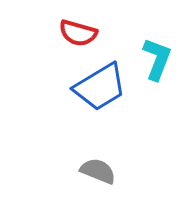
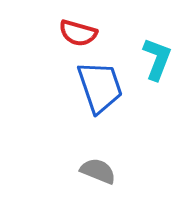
blue trapezoid: rotated 78 degrees counterclockwise
